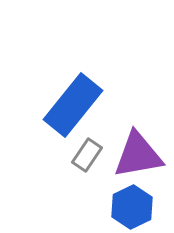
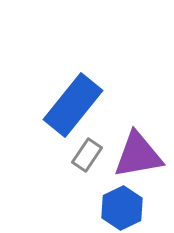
blue hexagon: moved 10 px left, 1 px down
